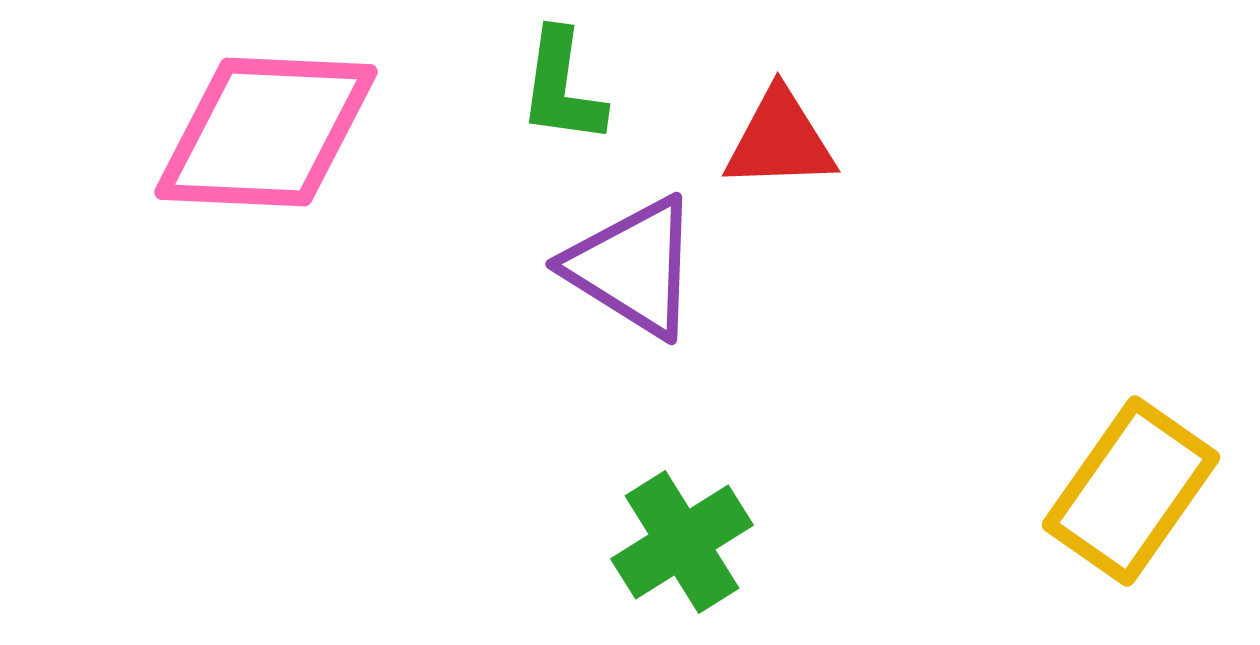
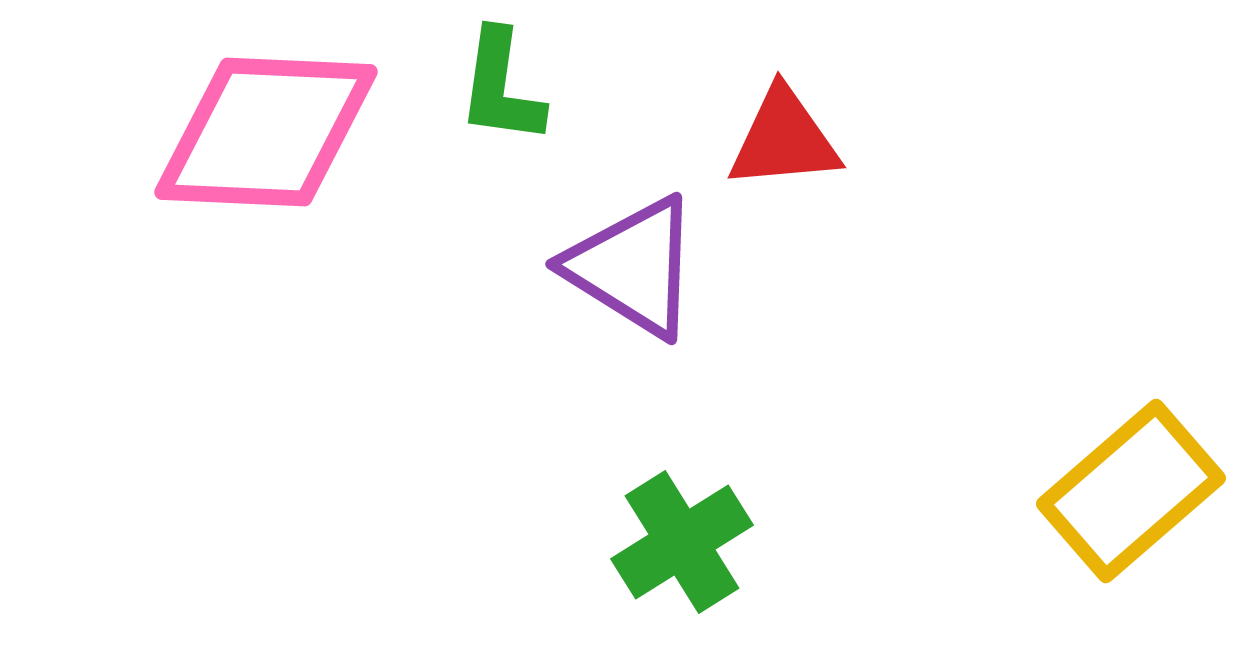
green L-shape: moved 61 px left
red triangle: moved 4 px right, 1 px up; rotated 3 degrees counterclockwise
yellow rectangle: rotated 14 degrees clockwise
